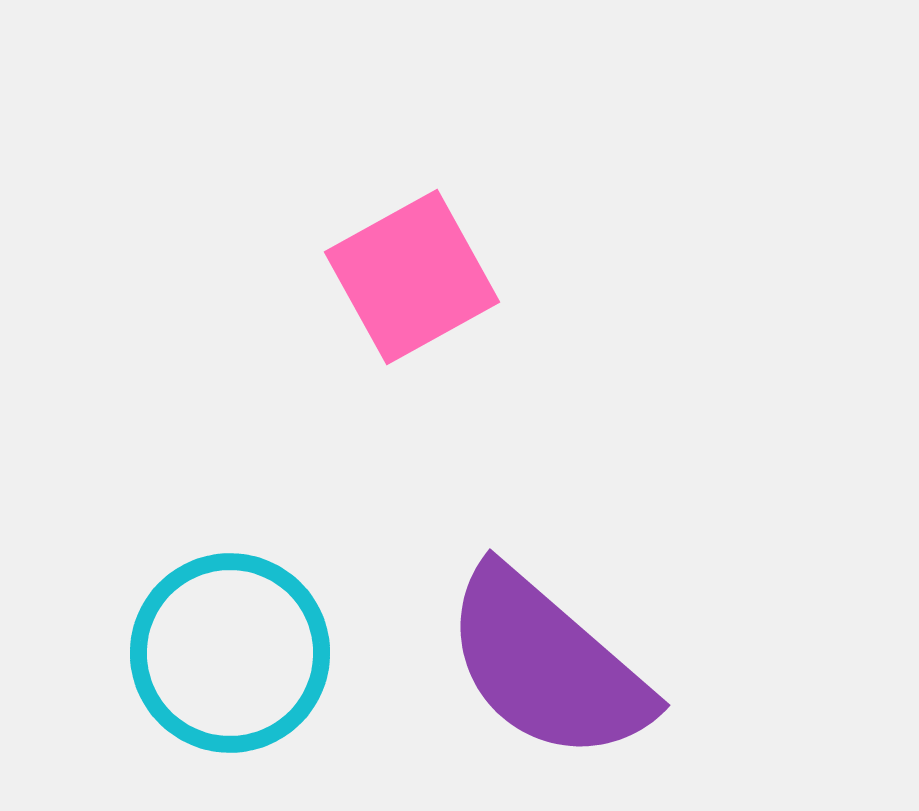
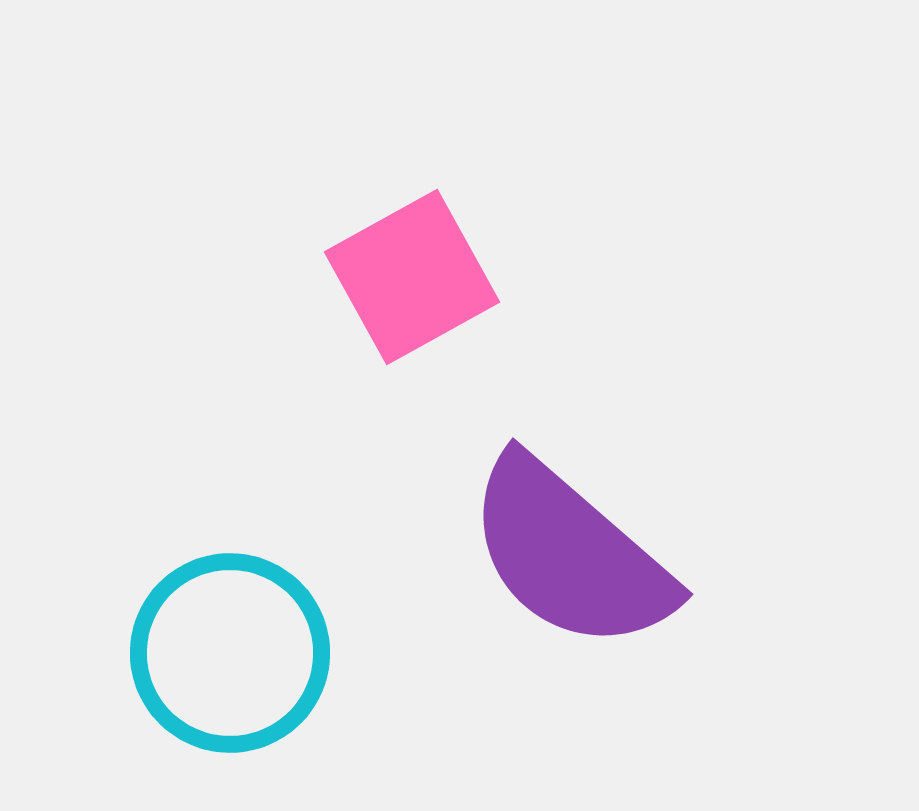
purple semicircle: moved 23 px right, 111 px up
